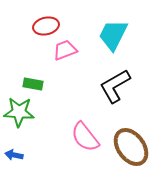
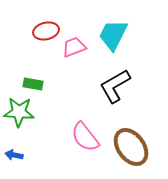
red ellipse: moved 5 px down
pink trapezoid: moved 9 px right, 3 px up
